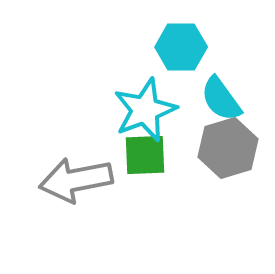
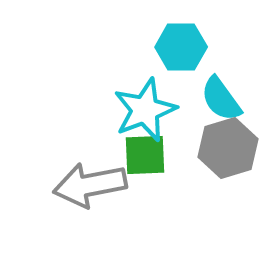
gray arrow: moved 14 px right, 5 px down
